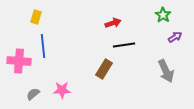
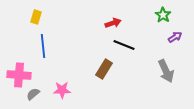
black line: rotated 30 degrees clockwise
pink cross: moved 14 px down
